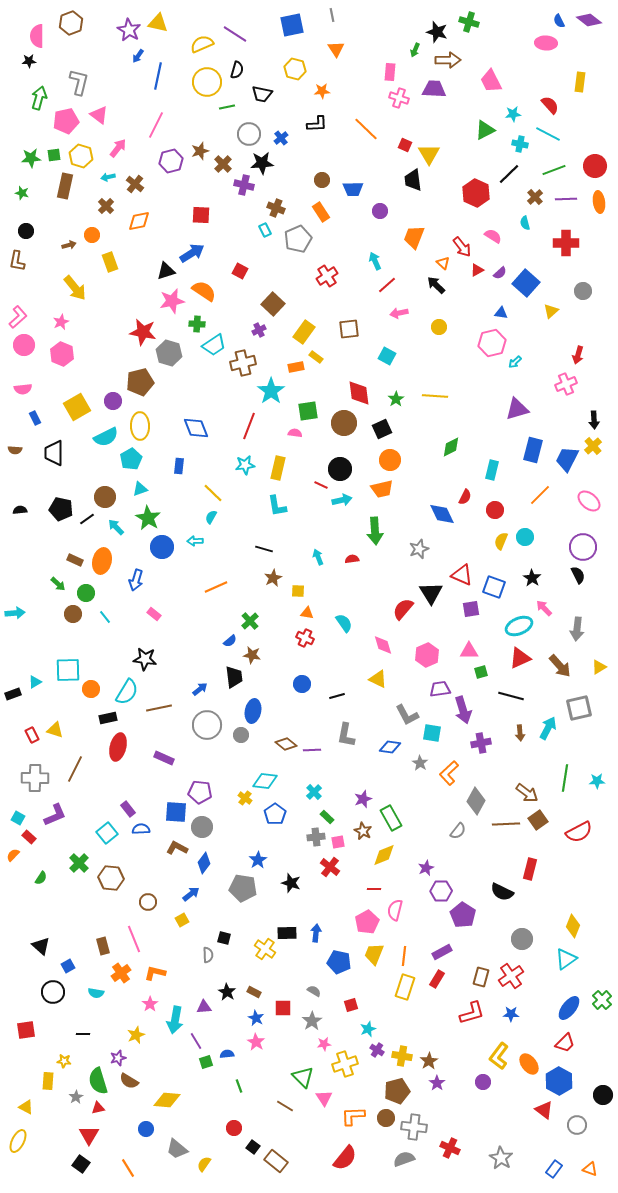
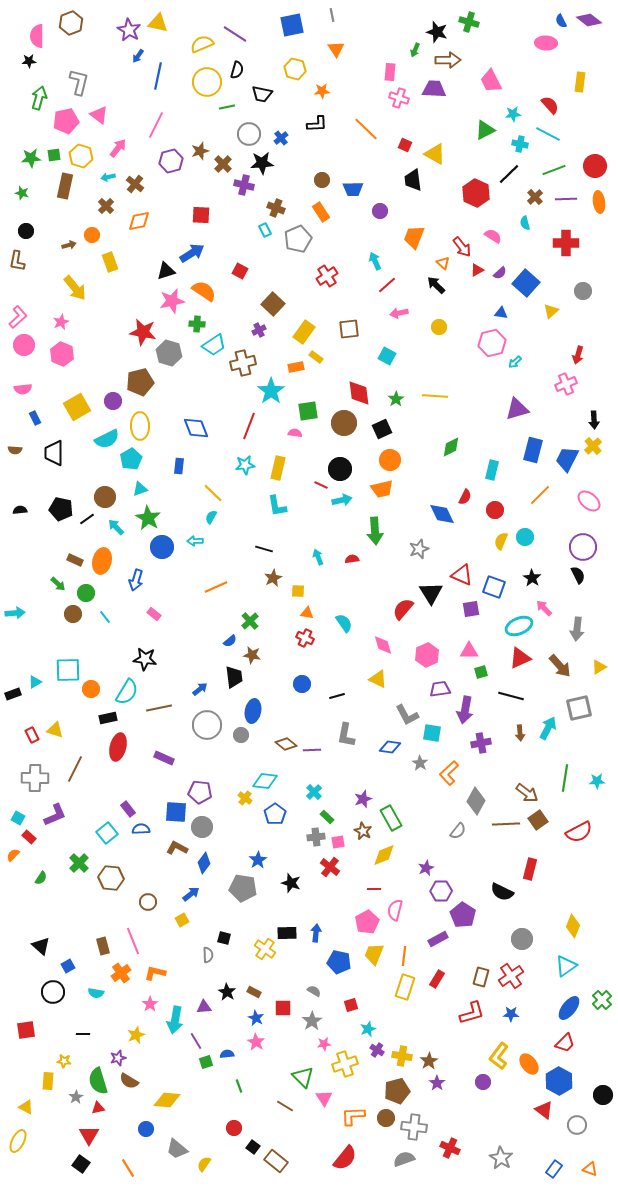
blue semicircle at (559, 21): moved 2 px right
yellow triangle at (429, 154): moved 6 px right; rotated 30 degrees counterclockwise
cyan semicircle at (106, 437): moved 1 px right, 2 px down
purple arrow at (463, 710): moved 2 px right; rotated 28 degrees clockwise
pink line at (134, 939): moved 1 px left, 2 px down
purple rectangle at (442, 952): moved 4 px left, 13 px up
cyan triangle at (566, 959): moved 7 px down
